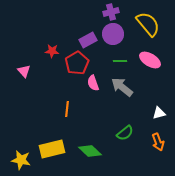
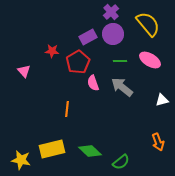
purple cross: rotated 28 degrees counterclockwise
purple rectangle: moved 3 px up
red pentagon: moved 1 px right, 1 px up
white triangle: moved 3 px right, 13 px up
green semicircle: moved 4 px left, 29 px down
